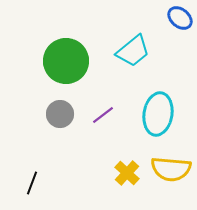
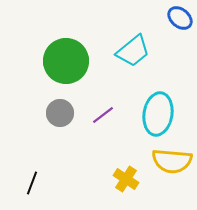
gray circle: moved 1 px up
yellow semicircle: moved 1 px right, 8 px up
yellow cross: moved 1 px left, 6 px down; rotated 10 degrees counterclockwise
